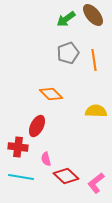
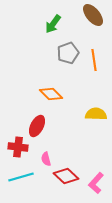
green arrow: moved 13 px left, 5 px down; rotated 18 degrees counterclockwise
yellow semicircle: moved 3 px down
cyan line: rotated 25 degrees counterclockwise
pink L-shape: rotated 10 degrees counterclockwise
